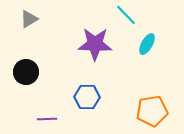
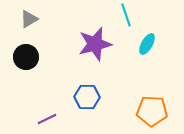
cyan line: rotated 25 degrees clockwise
purple star: rotated 16 degrees counterclockwise
black circle: moved 15 px up
orange pentagon: rotated 12 degrees clockwise
purple line: rotated 24 degrees counterclockwise
